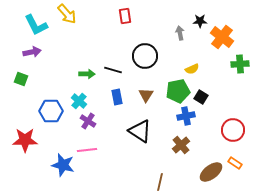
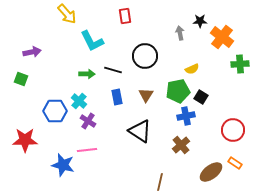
cyan L-shape: moved 56 px right, 16 px down
blue hexagon: moved 4 px right
